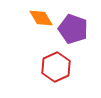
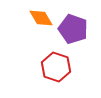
red hexagon: rotated 16 degrees counterclockwise
